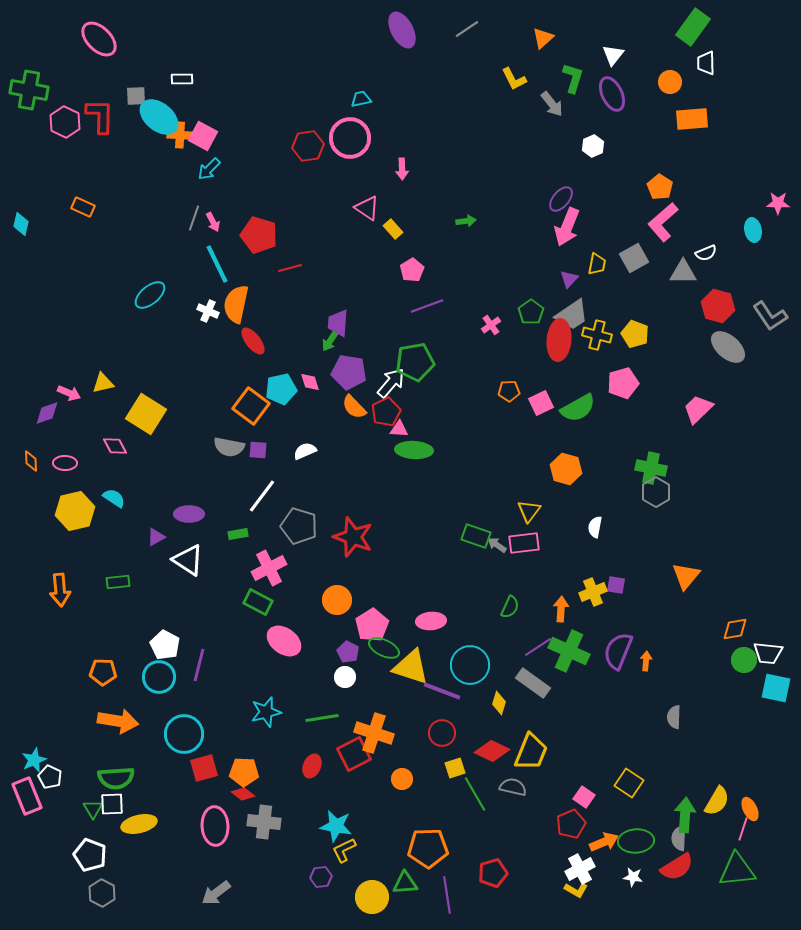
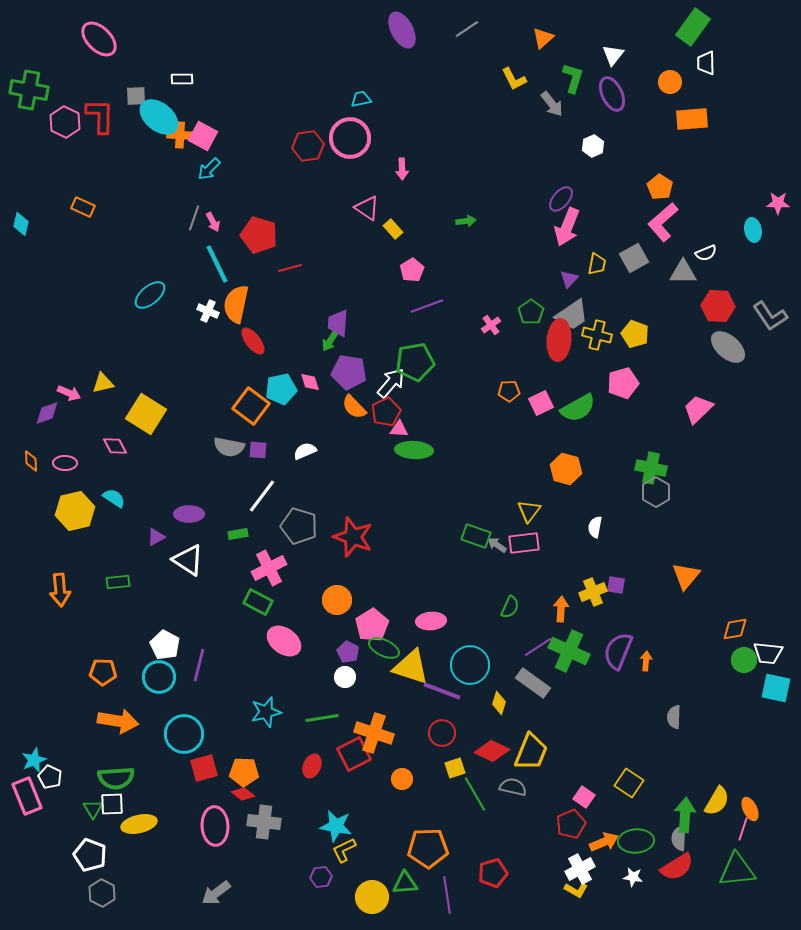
red hexagon at (718, 306): rotated 12 degrees counterclockwise
